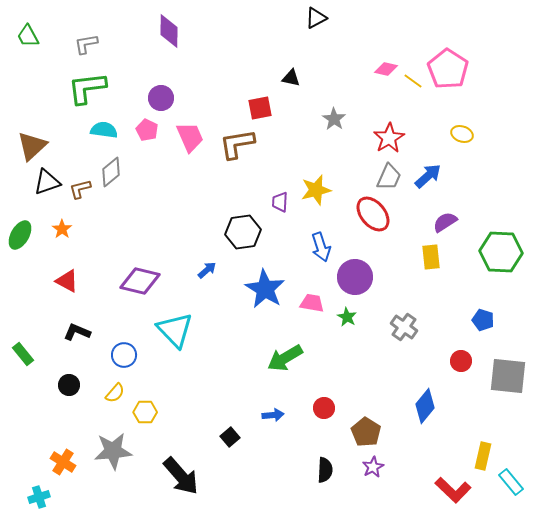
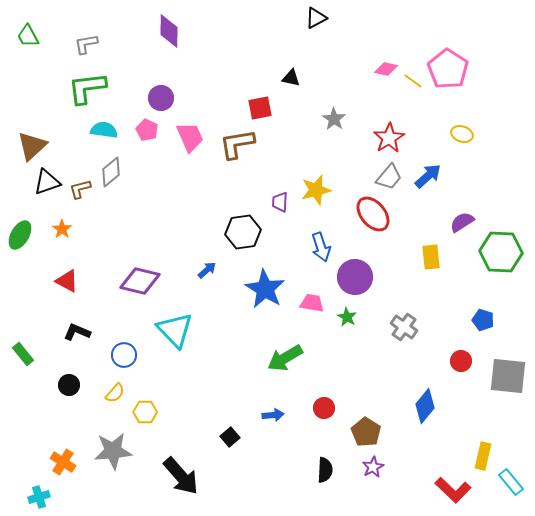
gray trapezoid at (389, 177): rotated 16 degrees clockwise
purple semicircle at (445, 222): moved 17 px right
